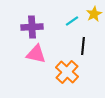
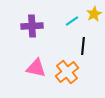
purple cross: moved 1 px up
pink triangle: moved 14 px down
orange cross: rotated 10 degrees clockwise
